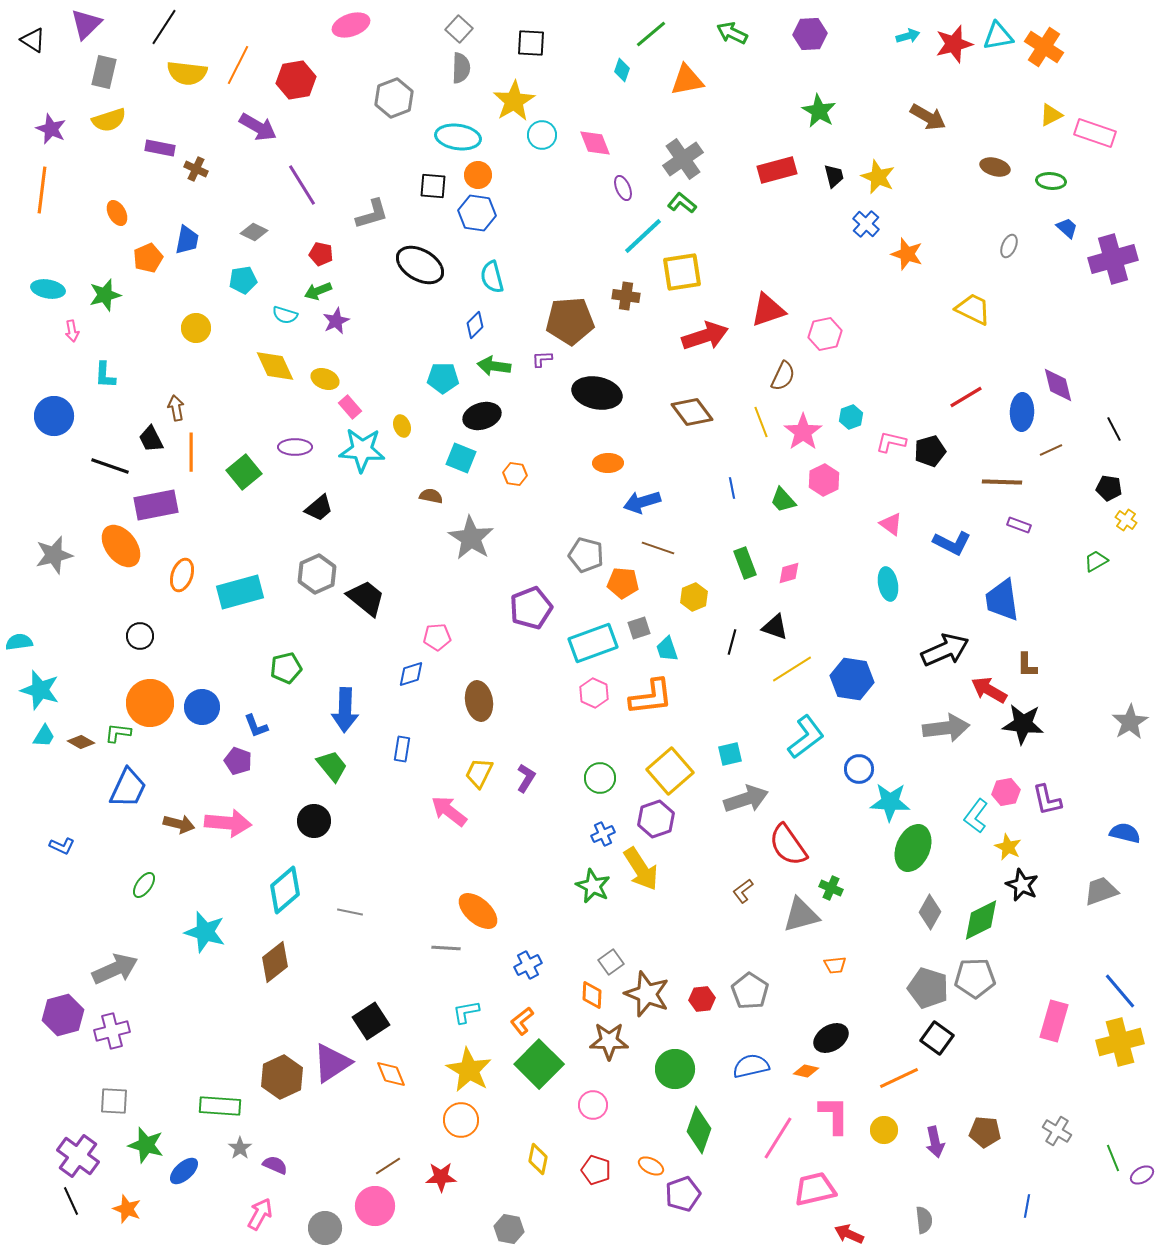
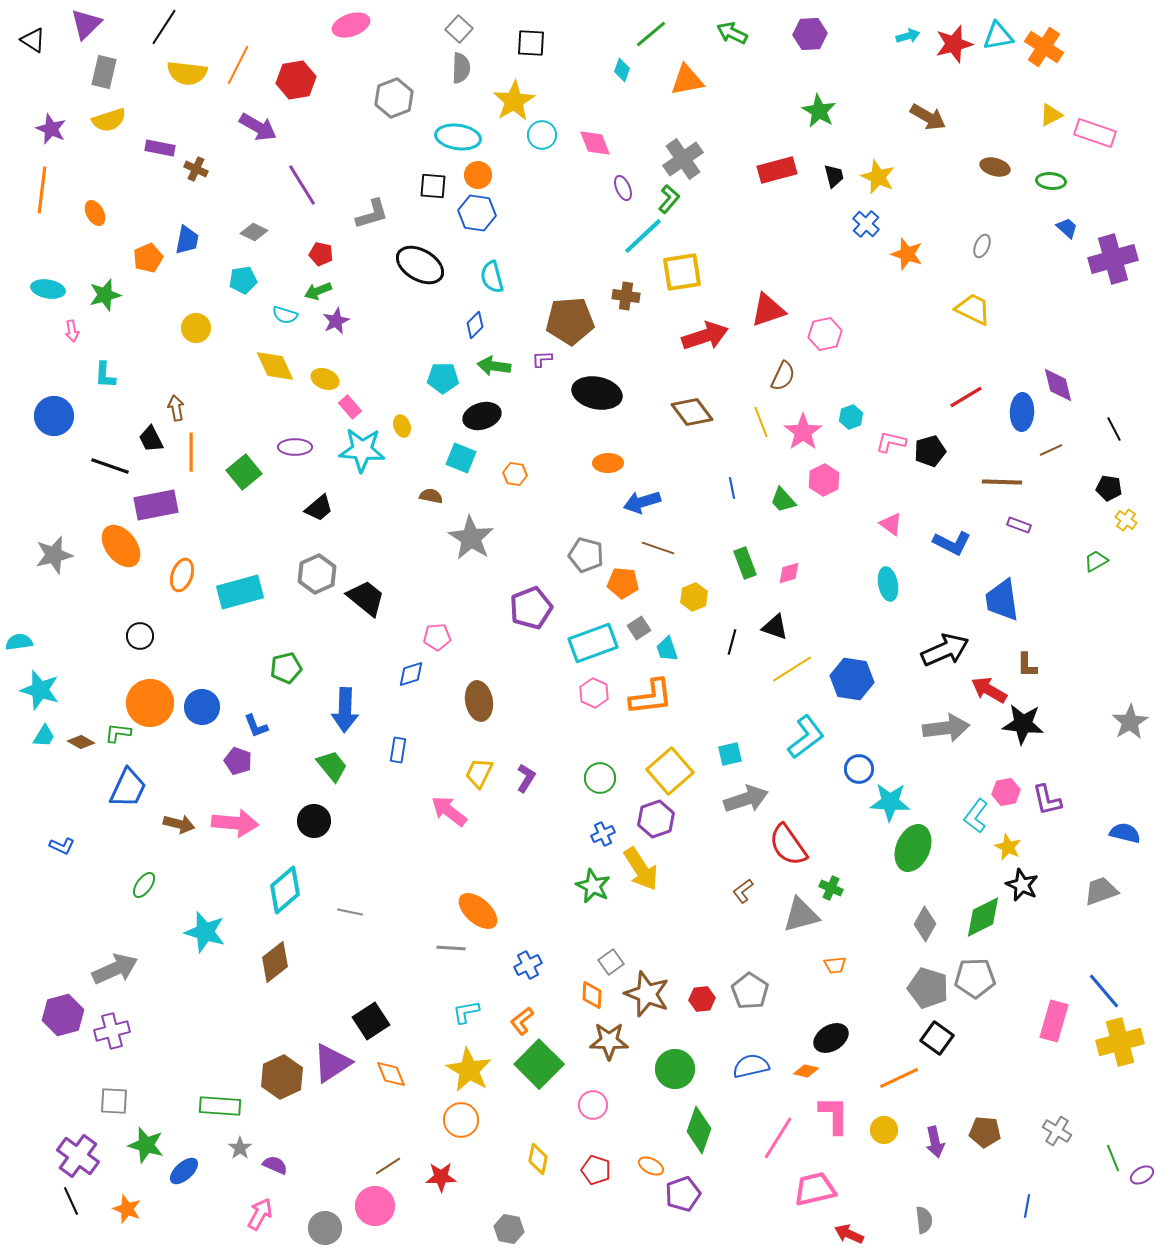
green L-shape at (682, 203): moved 13 px left, 4 px up; rotated 92 degrees clockwise
orange ellipse at (117, 213): moved 22 px left
gray ellipse at (1009, 246): moved 27 px left
gray square at (639, 628): rotated 15 degrees counterclockwise
blue rectangle at (402, 749): moved 4 px left, 1 px down
pink arrow at (228, 823): moved 7 px right
gray diamond at (930, 912): moved 5 px left, 12 px down
green diamond at (981, 920): moved 2 px right, 3 px up
gray line at (446, 948): moved 5 px right
blue line at (1120, 991): moved 16 px left
